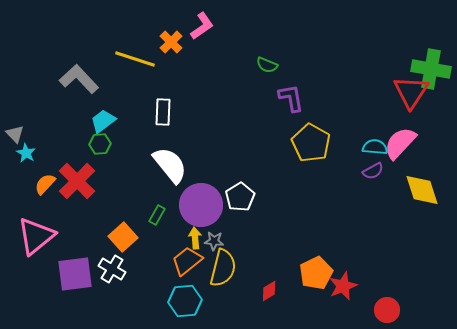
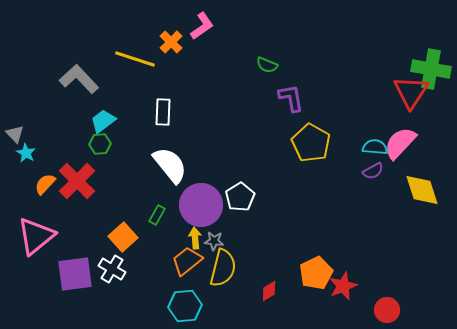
cyan hexagon: moved 5 px down
